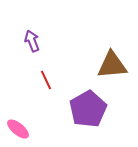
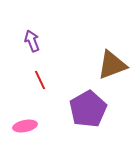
brown triangle: rotated 16 degrees counterclockwise
red line: moved 6 px left
pink ellipse: moved 7 px right, 3 px up; rotated 50 degrees counterclockwise
